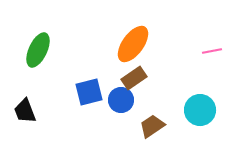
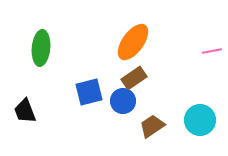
orange ellipse: moved 2 px up
green ellipse: moved 3 px right, 2 px up; rotated 20 degrees counterclockwise
blue circle: moved 2 px right, 1 px down
cyan circle: moved 10 px down
